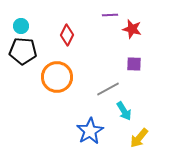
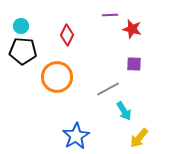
blue star: moved 14 px left, 5 px down
